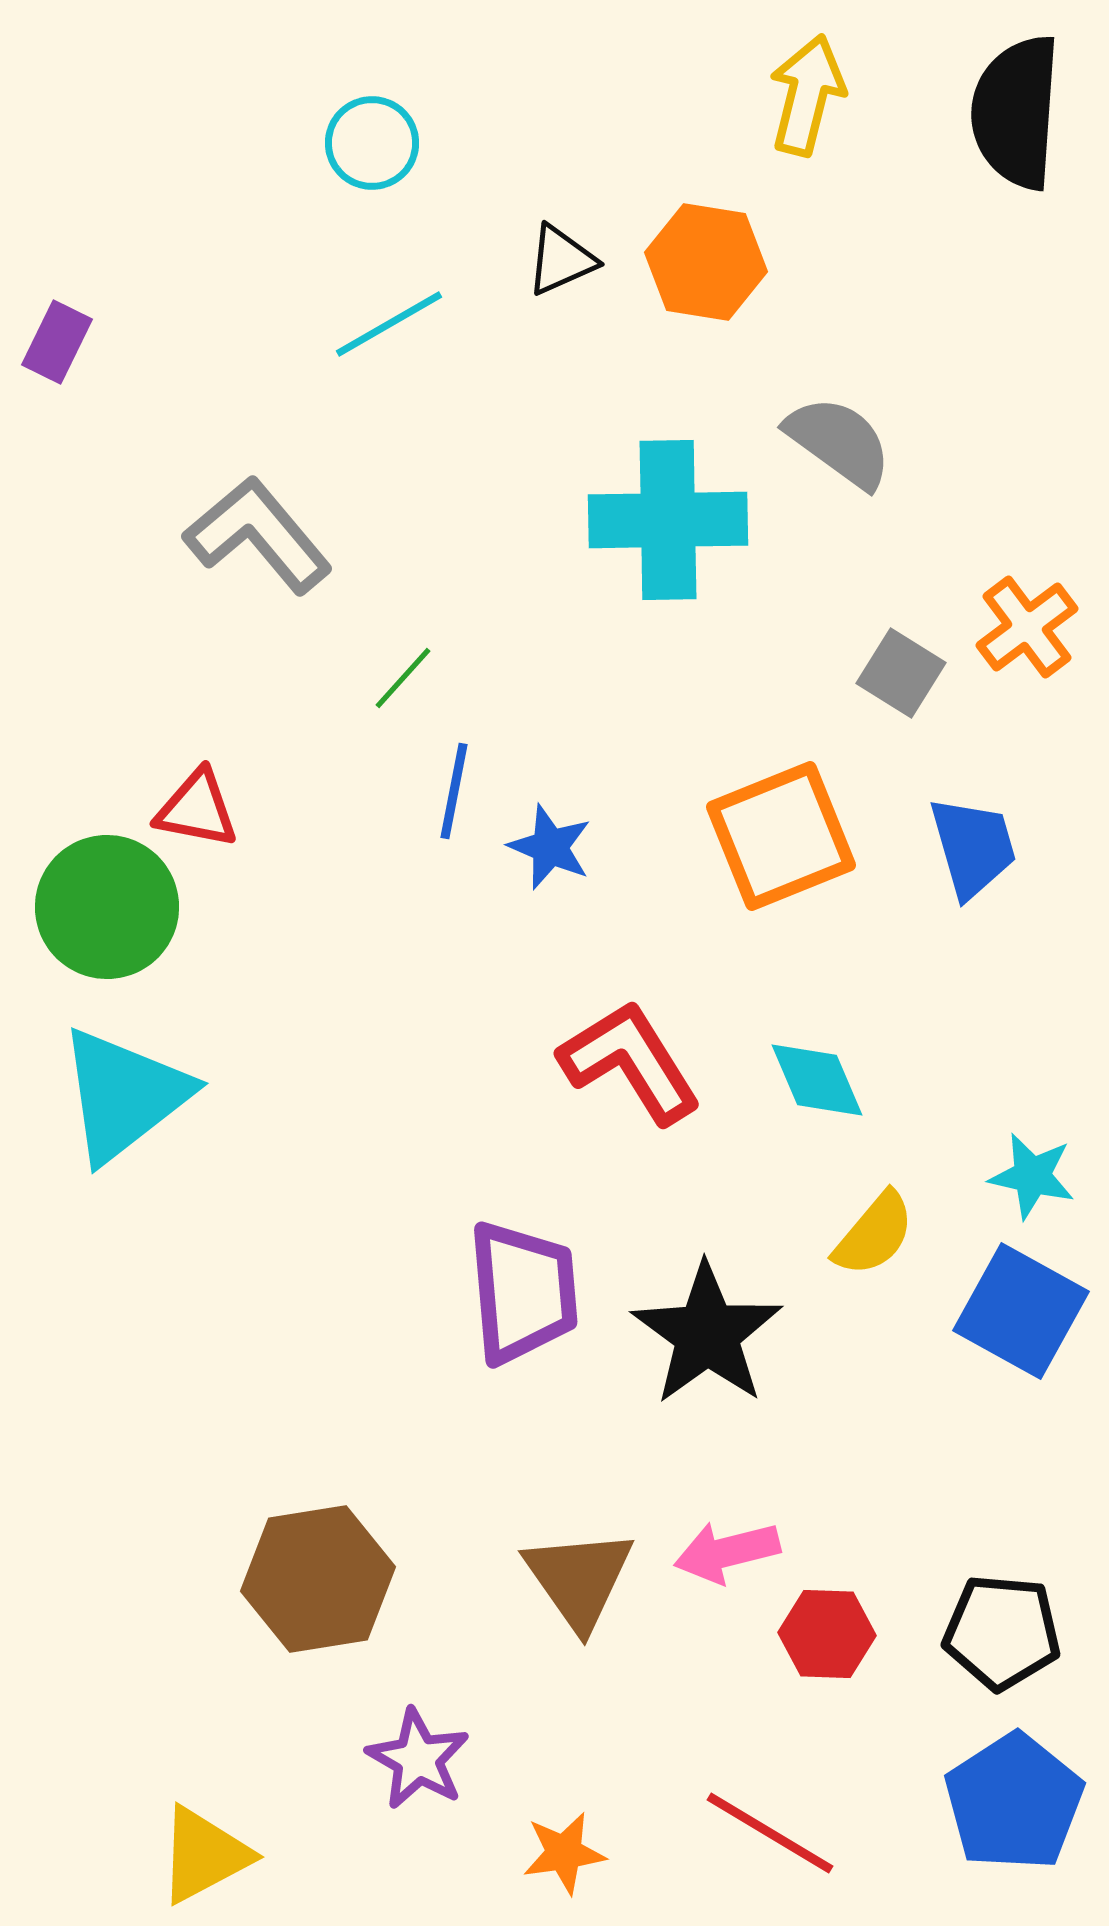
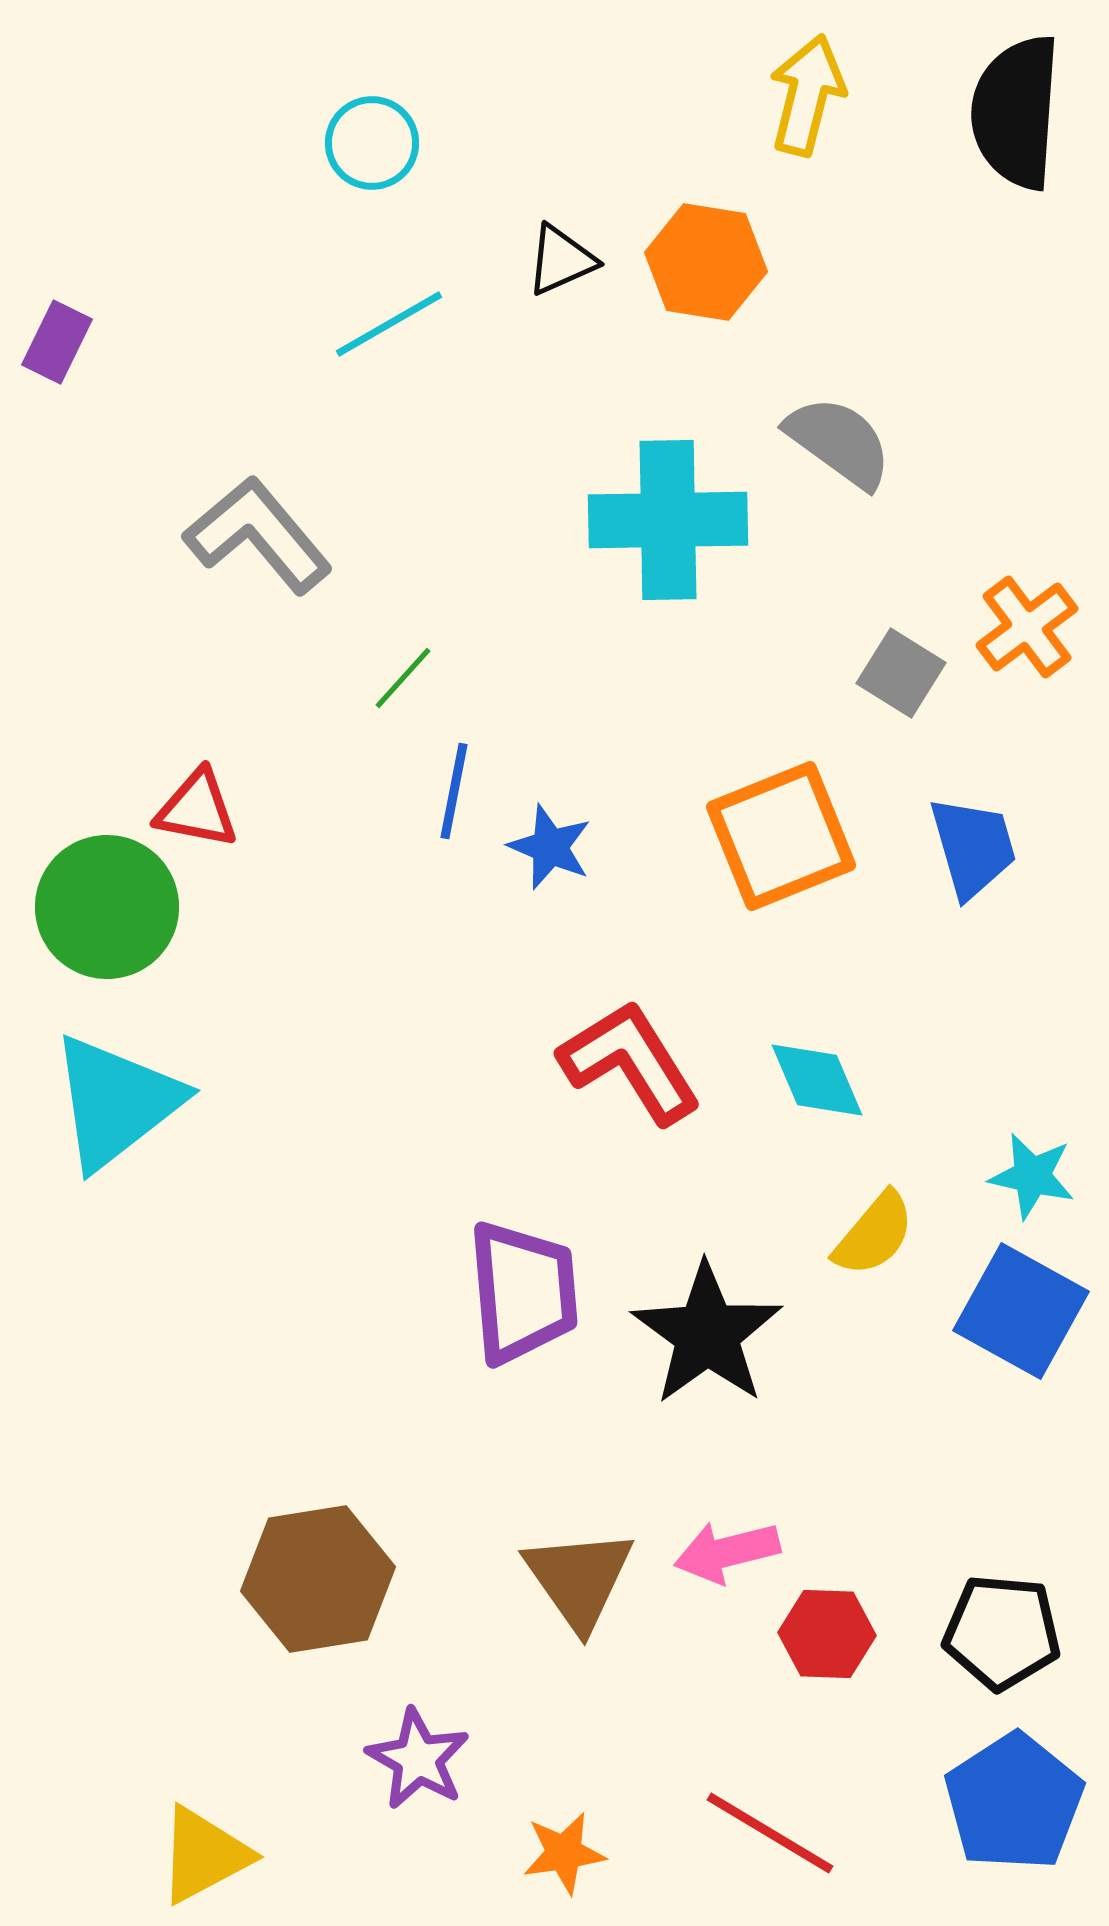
cyan triangle: moved 8 px left, 7 px down
